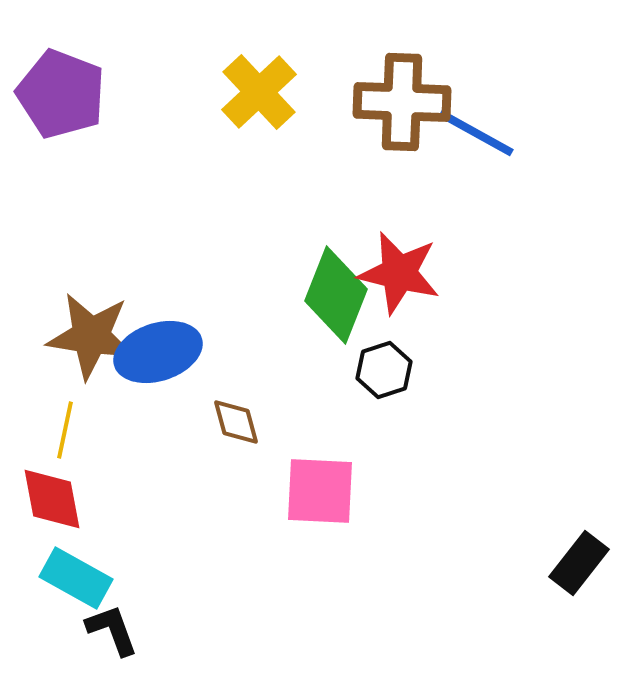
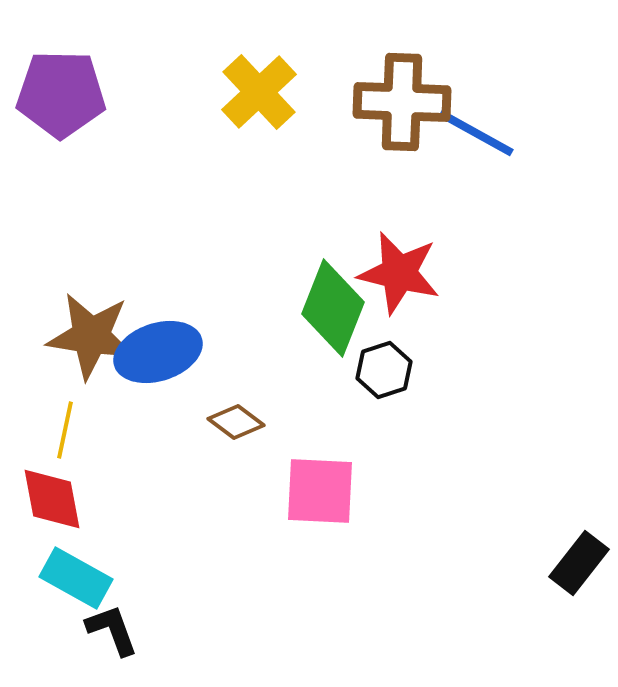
purple pentagon: rotated 20 degrees counterclockwise
green diamond: moved 3 px left, 13 px down
brown diamond: rotated 38 degrees counterclockwise
